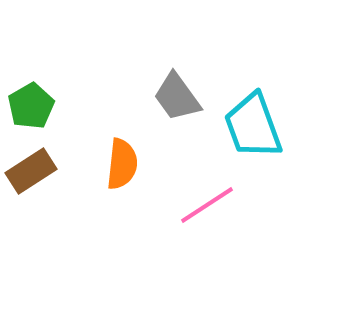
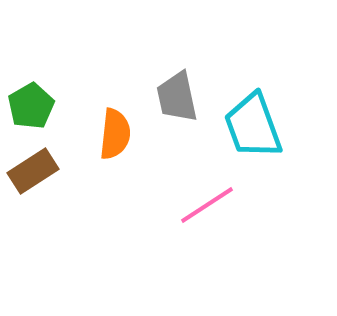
gray trapezoid: rotated 24 degrees clockwise
orange semicircle: moved 7 px left, 30 px up
brown rectangle: moved 2 px right
